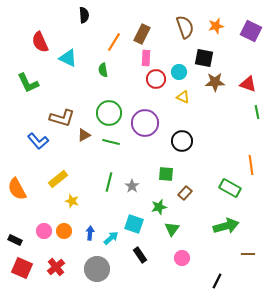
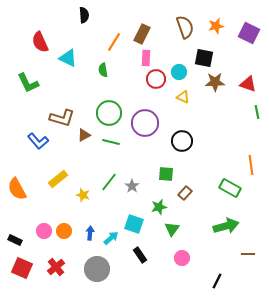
purple square at (251, 31): moved 2 px left, 2 px down
green line at (109, 182): rotated 24 degrees clockwise
yellow star at (72, 201): moved 11 px right, 6 px up
